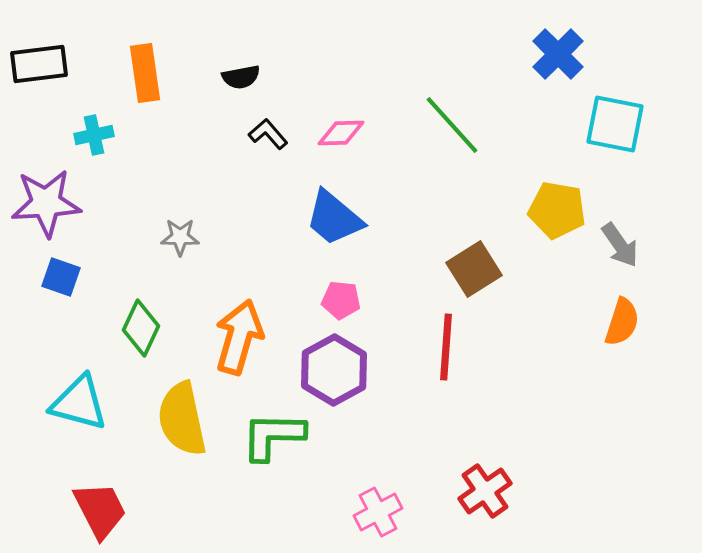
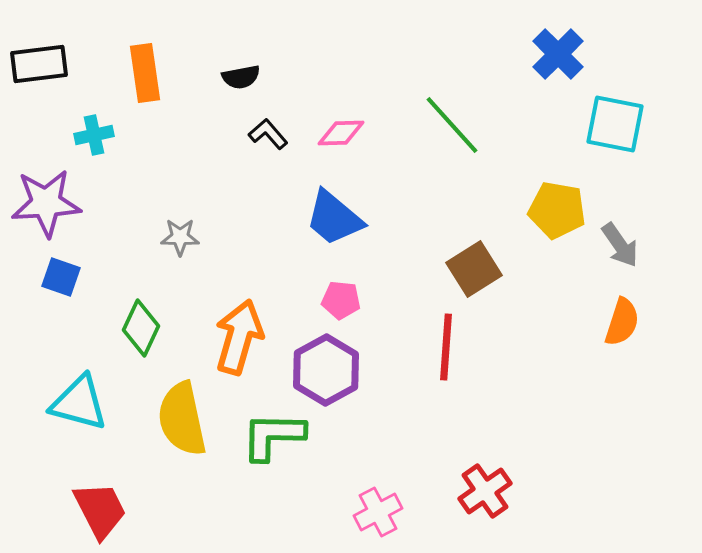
purple hexagon: moved 8 px left
